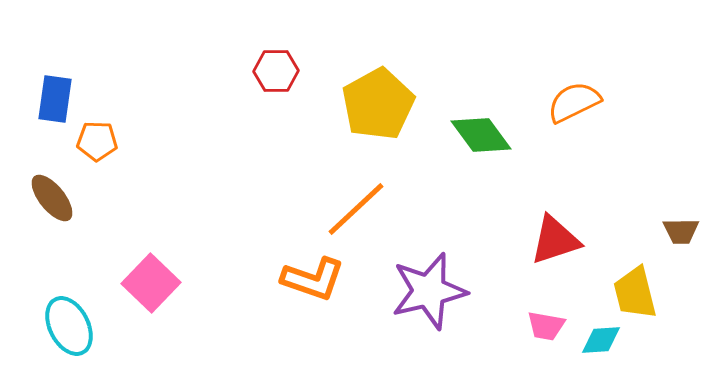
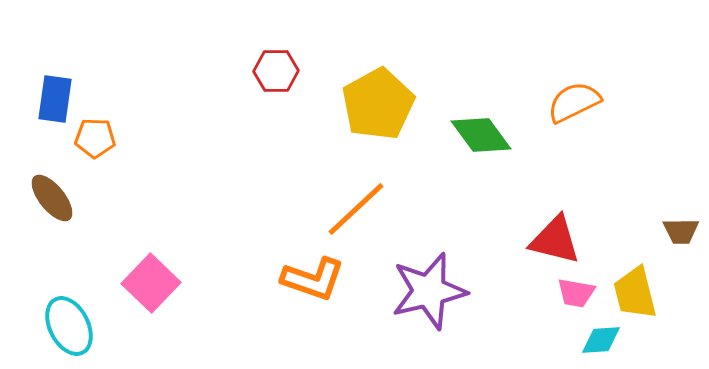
orange pentagon: moved 2 px left, 3 px up
red triangle: rotated 32 degrees clockwise
pink trapezoid: moved 30 px right, 33 px up
